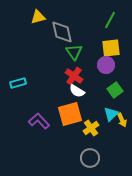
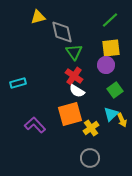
green line: rotated 18 degrees clockwise
purple L-shape: moved 4 px left, 4 px down
